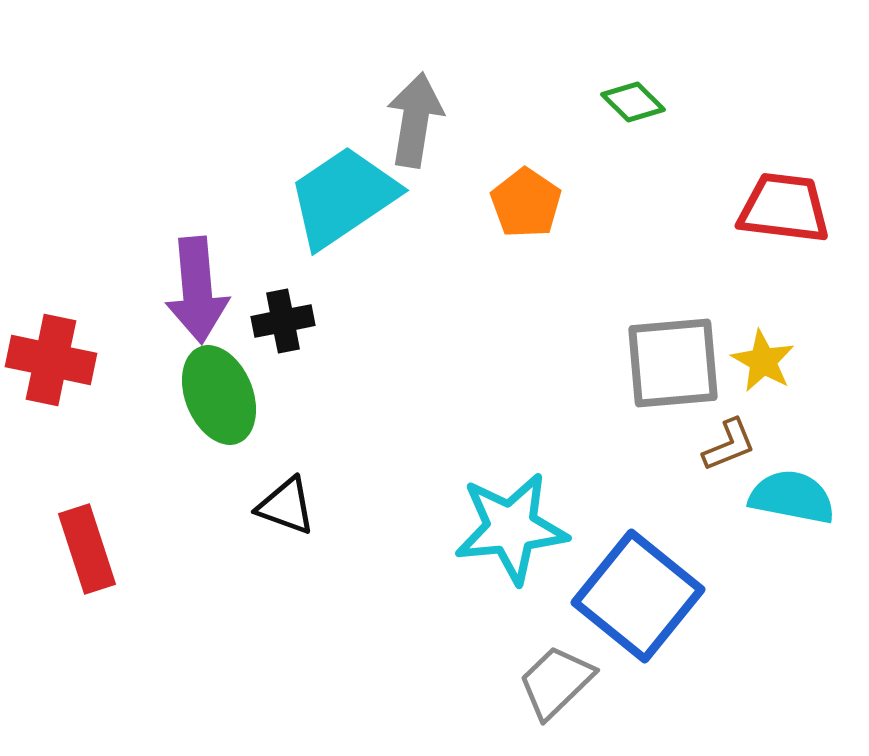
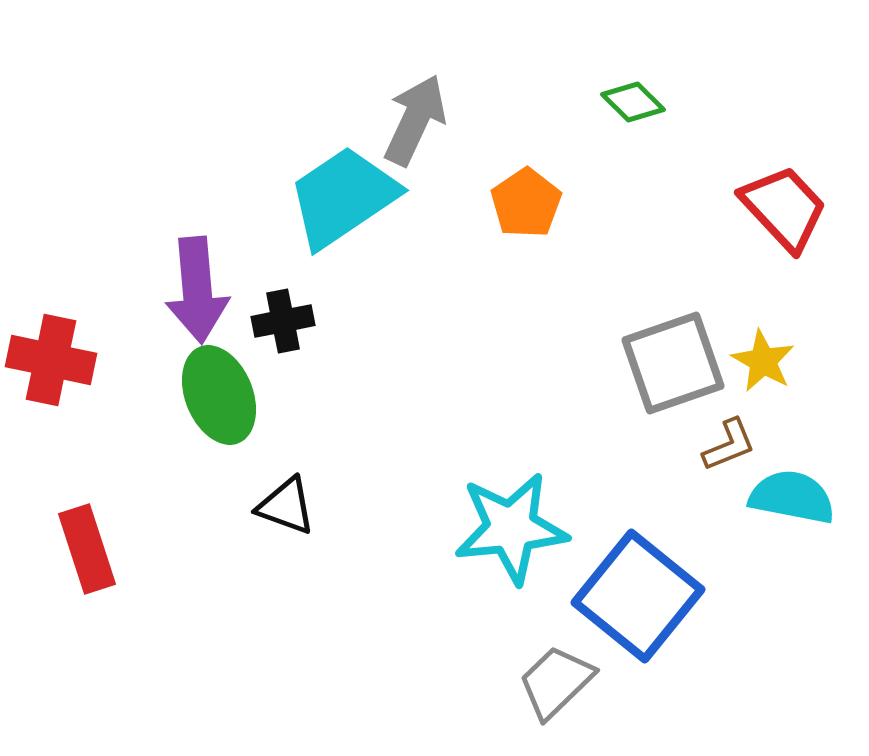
gray arrow: rotated 16 degrees clockwise
orange pentagon: rotated 4 degrees clockwise
red trapezoid: rotated 40 degrees clockwise
gray square: rotated 14 degrees counterclockwise
